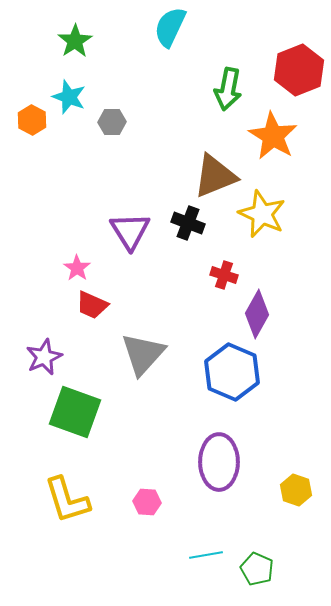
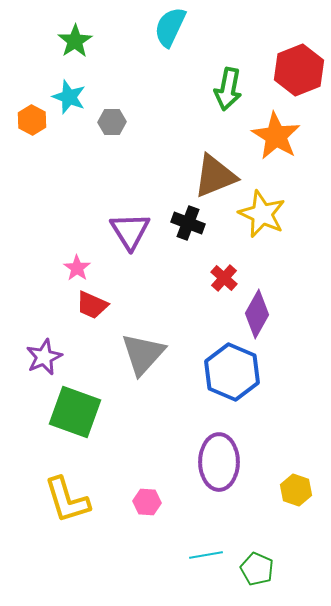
orange star: moved 3 px right
red cross: moved 3 px down; rotated 24 degrees clockwise
